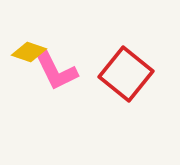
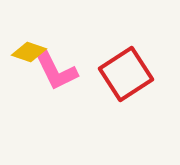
red square: rotated 18 degrees clockwise
